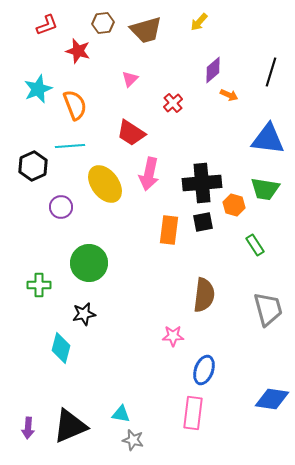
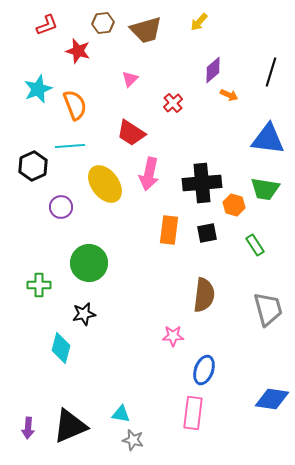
black square: moved 4 px right, 11 px down
